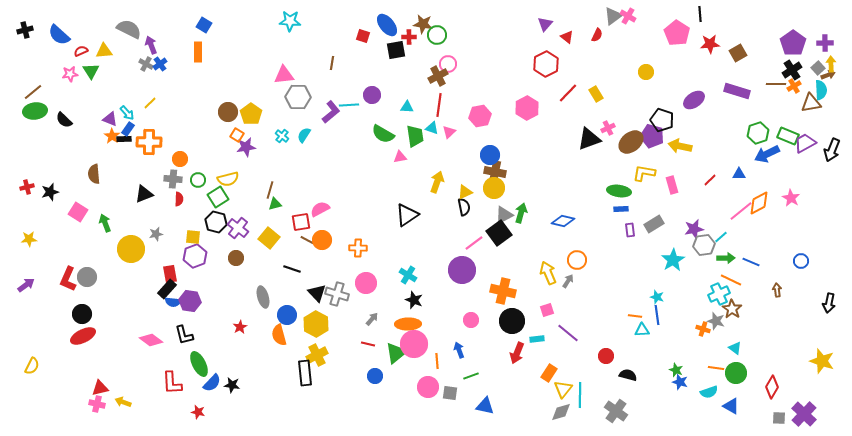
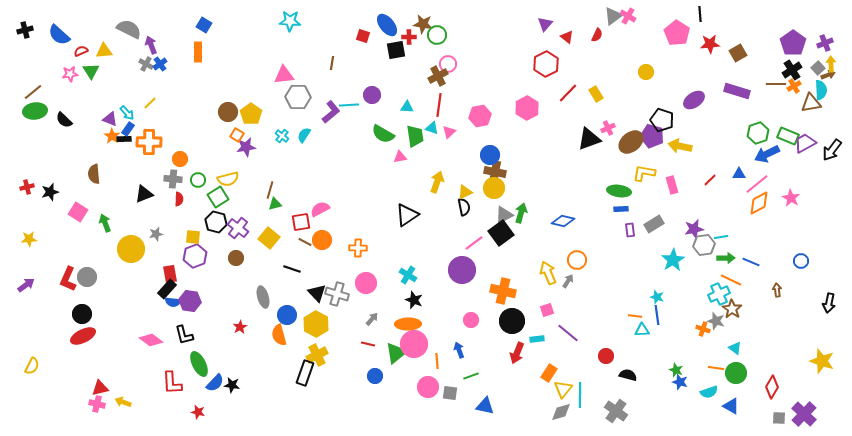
purple cross at (825, 43): rotated 21 degrees counterclockwise
black arrow at (832, 150): rotated 15 degrees clockwise
pink line at (741, 211): moved 16 px right, 27 px up
black square at (499, 233): moved 2 px right
cyan line at (721, 237): rotated 32 degrees clockwise
brown line at (307, 240): moved 2 px left, 2 px down
black rectangle at (305, 373): rotated 25 degrees clockwise
blue semicircle at (212, 383): moved 3 px right
